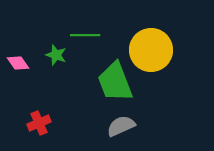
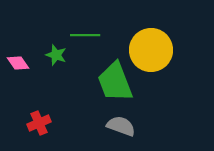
gray semicircle: rotated 44 degrees clockwise
